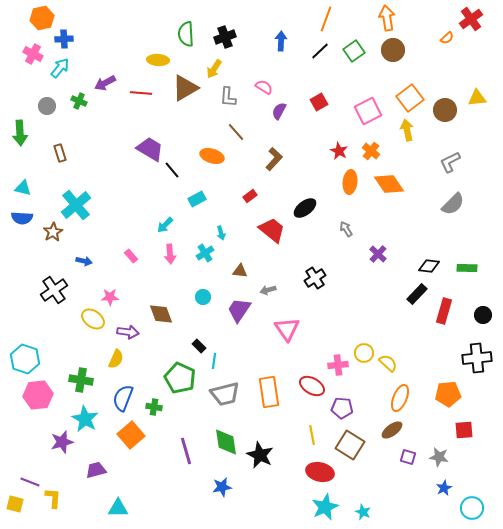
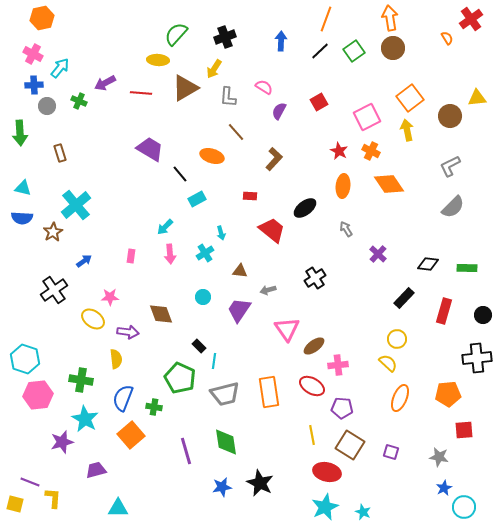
orange arrow at (387, 18): moved 3 px right
green semicircle at (186, 34): moved 10 px left; rotated 45 degrees clockwise
orange semicircle at (447, 38): rotated 80 degrees counterclockwise
blue cross at (64, 39): moved 30 px left, 46 px down
brown circle at (393, 50): moved 2 px up
brown circle at (445, 110): moved 5 px right, 6 px down
pink square at (368, 111): moved 1 px left, 6 px down
orange cross at (371, 151): rotated 12 degrees counterclockwise
gray L-shape at (450, 162): moved 4 px down
black line at (172, 170): moved 8 px right, 4 px down
orange ellipse at (350, 182): moved 7 px left, 4 px down
red rectangle at (250, 196): rotated 40 degrees clockwise
gray semicircle at (453, 204): moved 3 px down
cyan arrow at (165, 225): moved 2 px down
pink rectangle at (131, 256): rotated 48 degrees clockwise
blue arrow at (84, 261): rotated 49 degrees counterclockwise
black diamond at (429, 266): moved 1 px left, 2 px up
black rectangle at (417, 294): moved 13 px left, 4 px down
yellow circle at (364, 353): moved 33 px right, 14 px up
yellow semicircle at (116, 359): rotated 30 degrees counterclockwise
brown ellipse at (392, 430): moved 78 px left, 84 px up
black star at (260, 455): moved 28 px down
purple square at (408, 457): moved 17 px left, 5 px up
red ellipse at (320, 472): moved 7 px right
cyan circle at (472, 508): moved 8 px left, 1 px up
